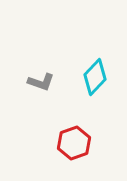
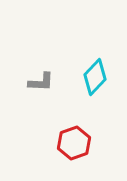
gray L-shape: rotated 16 degrees counterclockwise
